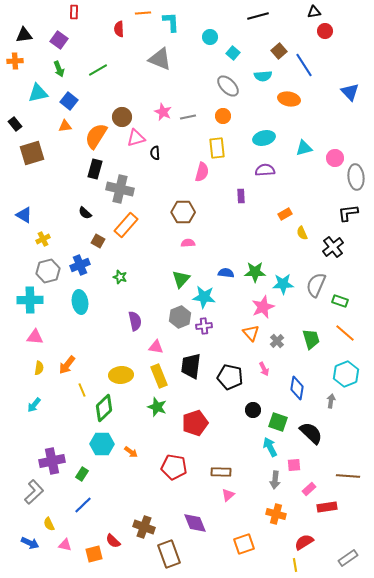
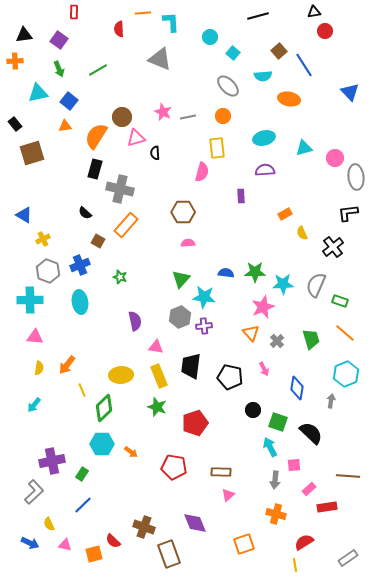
gray hexagon at (48, 271): rotated 25 degrees counterclockwise
